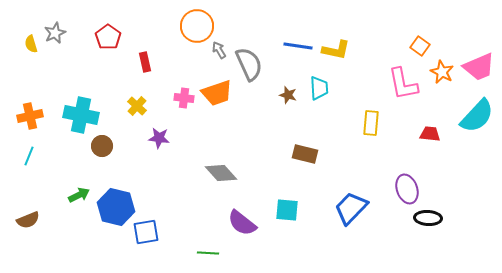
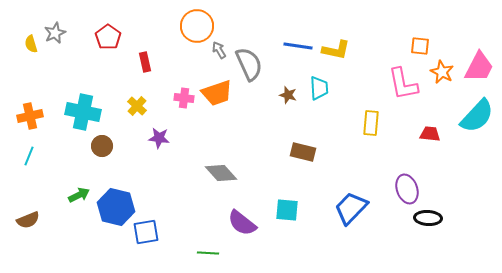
orange square: rotated 30 degrees counterclockwise
pink trapezoid: rotated 40 degrees counterclockwise
cyan cross: moved 2 px right, 3 px up
brown rectangle: moved 2 px left, 2 px up
